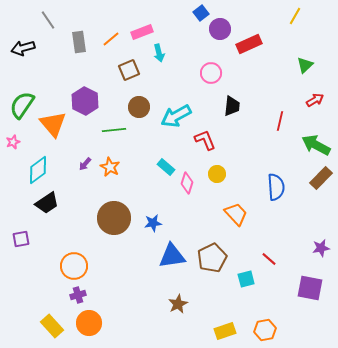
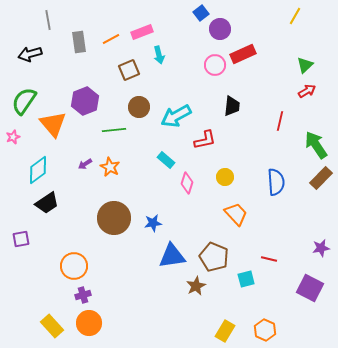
gray line at (48, 20): rotated 24 degrees clockwise
orange line at (111, 39): rotated 12 degrees clockwise
red rectangle at (249, 44): moved 6 px left, 10 px down
black arrow at (23, 48): moved 7 px right, 6 px down
cyan arrow at (159, 53): moved 2 px down
pink circle at (211, 73): moved 4 px right, 8 px up
red arrow at (315, 100): moved 8 px left, 9 px up
purple hexagon at (85, 101): rotated 12 degrees clockwise
green semicircle at (22, 105): moved 2 px right, 4 px up
red L-shape at (205, 140): rotated 100 degrees clockwise
pink star at (13, 142): moved 5 px up
green arrow at (316, 145): rotated 28 degrees clockwise
purple arrow at (85, 164): rotated 16 degrees clockwise
cyan rectangle at (166, 167): moved 7 px up
yellow circle at (217, 174): moved 8 px right, 3 px down
blue semicircle at (276, 187): moved 5 px up
brown pentagon at (212, 258): moved 2 px right, 1 px up; rotated 24 degrees counterclockwise
red line at (269, 259): rotated 28 degrees counterclockwise
purple square at (310, 288): rotated 16 degrees clockwise
purple cross at (78, 295): moved 5 px right
brown star at (178, 304): moved 18 px right, 18 px up
orange hexagon at (265, 330): rotated 25 degrees counterclockwise
yellow rectangle at (225, 331): rotated 40 degrees counterclockwise
